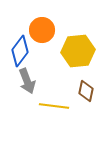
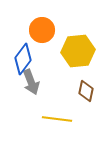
blue diamond: moved 3 px right, 8 px down
gray arrow: moved 4 px right, 1 px down
yellow line: moved 3 px right, 13 px down
